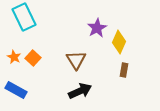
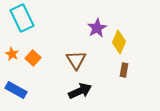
cyan rectangle: moved 2 px left, 1 px down
orange star: moved 2 px left, 3 px up
